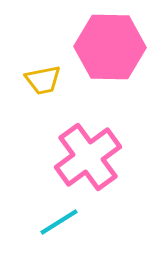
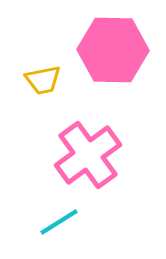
pink hexagon: moved 3 px right, 3 px down
pink cross: moved 2 px up
